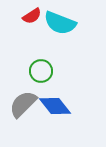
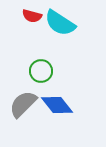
red semicircle: rotated 48 degrees clockwise
cyan semicircle: rotated 12 degrees clockwise
blue diamond: moved 2 px right, 1 px up
